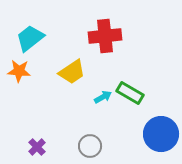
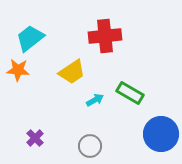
orange star: moved 1 px left, 1 px up
cyan arrow: moved 8 px left, 3 px down
purple cross: moved 2 px left, 9 px up
